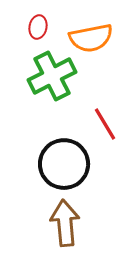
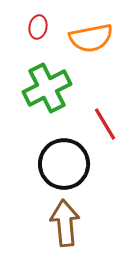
green cross: moved 5 px left, 12 px down
